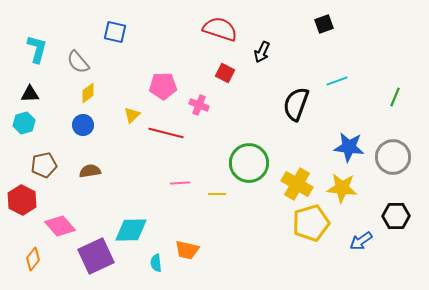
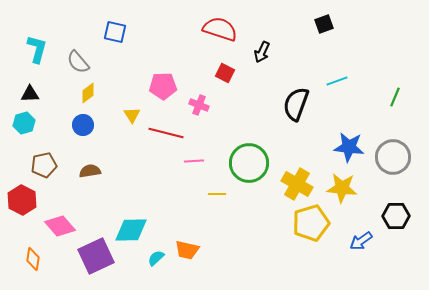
yellow triangle: rotated 18 degrees counterclockwise
pink line: moved 14 px right, 22 px up
orange diamond: rotated 30 degrees counterclockwise
cyan semicircle: moved 5 px up; rotated 54 degrees clockwise
